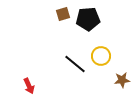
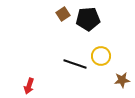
brown square: rotated 16 degrees counterclockwise
black line: rotated 20 degrees counterclockwise
red arrow: rotated 42 degrees clockwise
